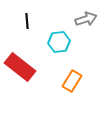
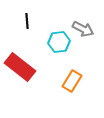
gray arrow: moved 3 px left, 10 px down; rotated 45 degrees clockwise
